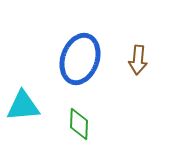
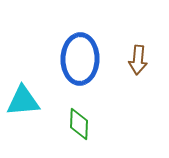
blue ellipse: rotated 18 degrees counterclockwise
cyan triangle: moved 5 px up
